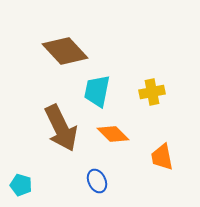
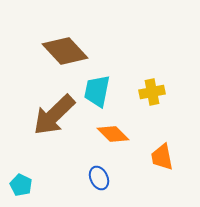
brown arrow: moved 7 px left, 13 px up; rotated 72 degrees clockwise
blue ellipse: moved 2 px right, 3 px up
cyan pentagon: rotated 10 degrees clockwise
